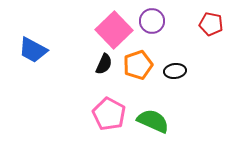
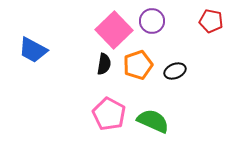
red pentagon: moved 3 px up
black semicircle: rotated 15 degrees counterclockwise
black ellipse: rotated 15 degrees counterclockwise
